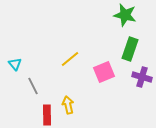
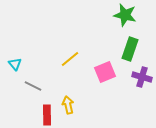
pink square: moved 1 px right
gray line: rotated 36 degrees counterclockwise
